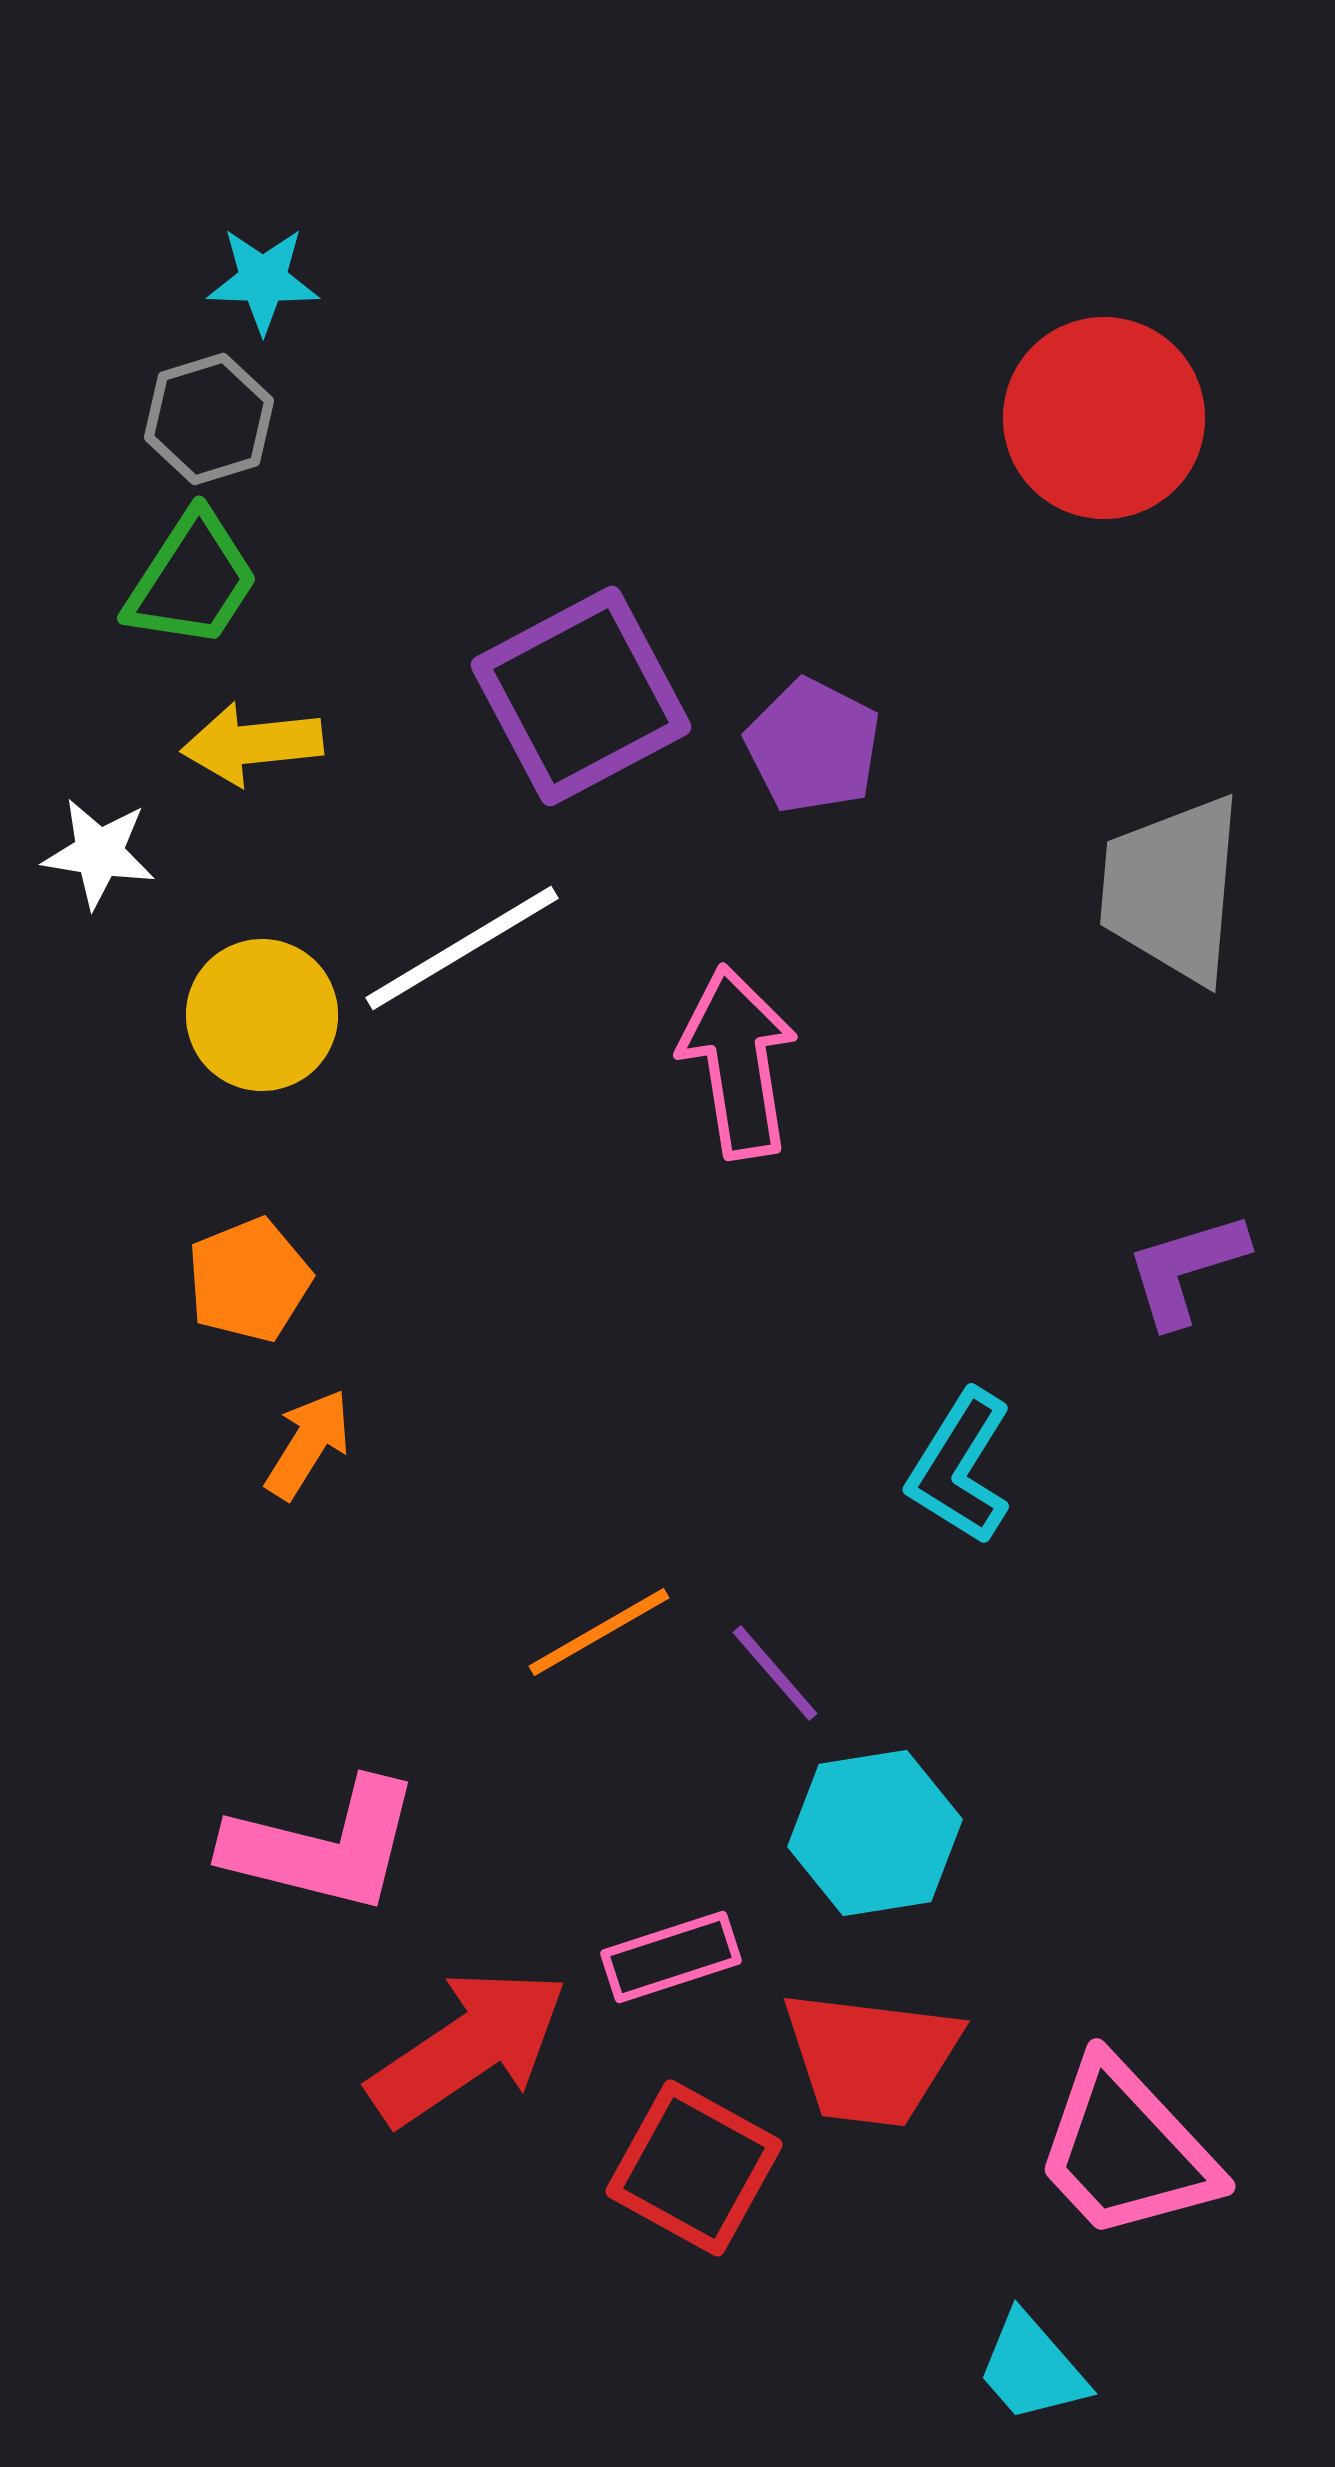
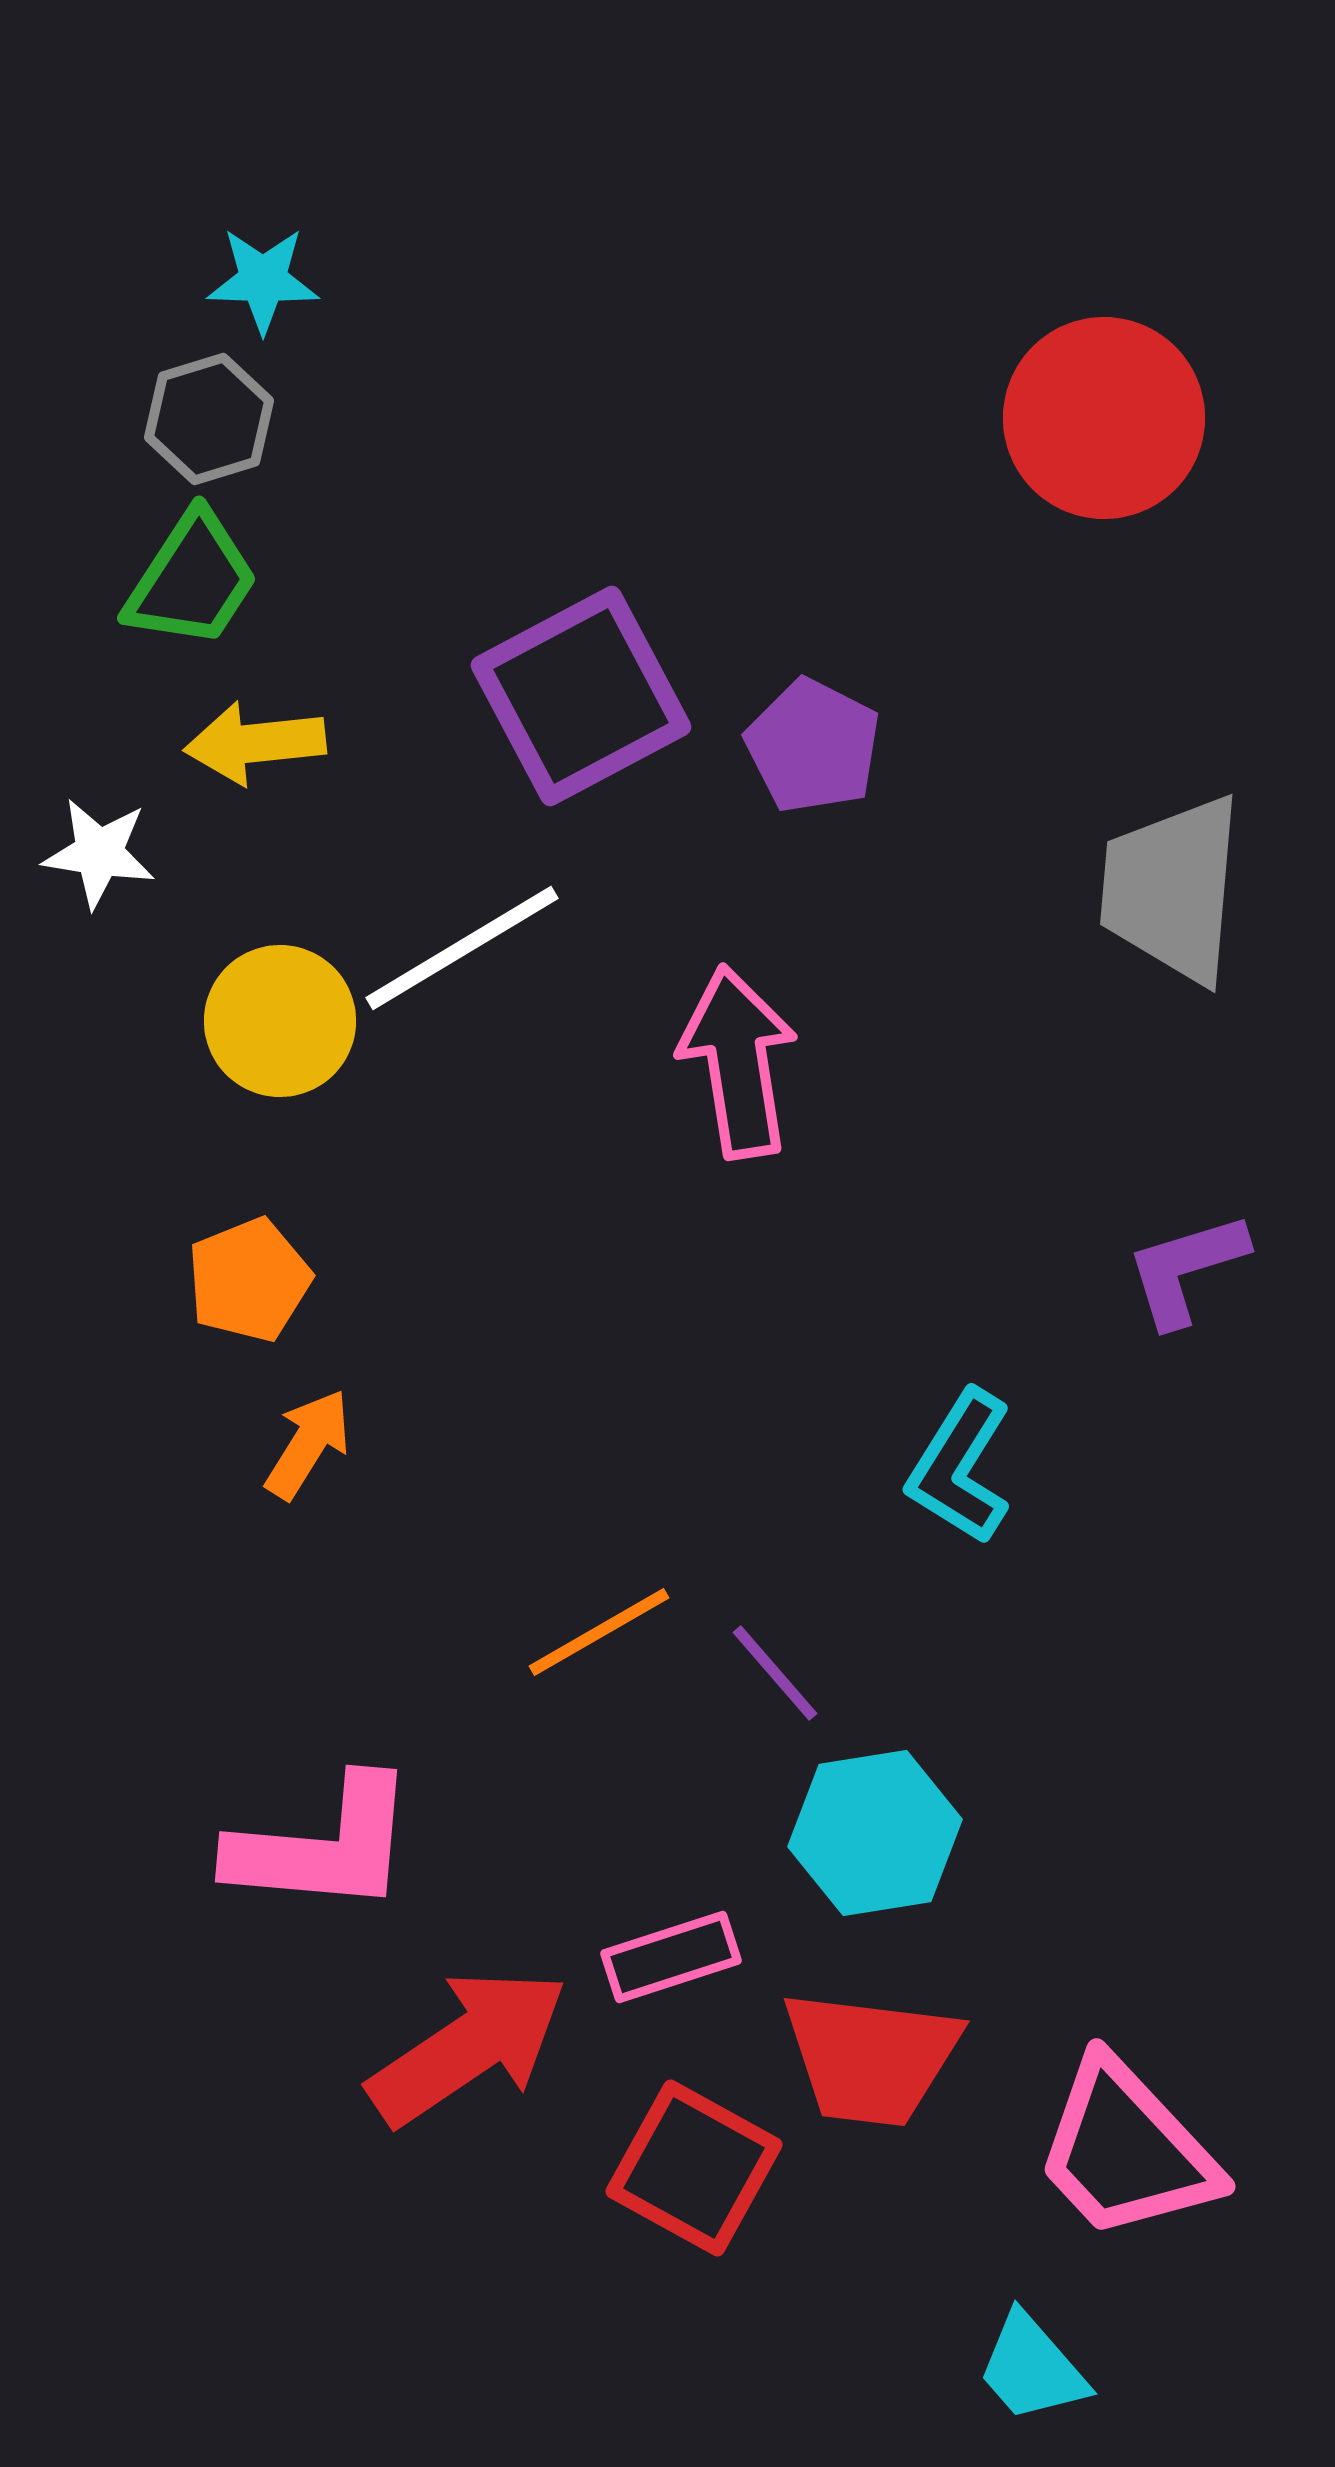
yellow arrow: moved 3 px right, 1 px up
yellow circle: moved 18 px right, 6 px down
pink L-shape: rotated 9 degrees counterclockwise
